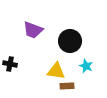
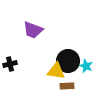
black circle: moved 2 px left, 20 px down
black cross: rotated 24 degrees counterclockwise
